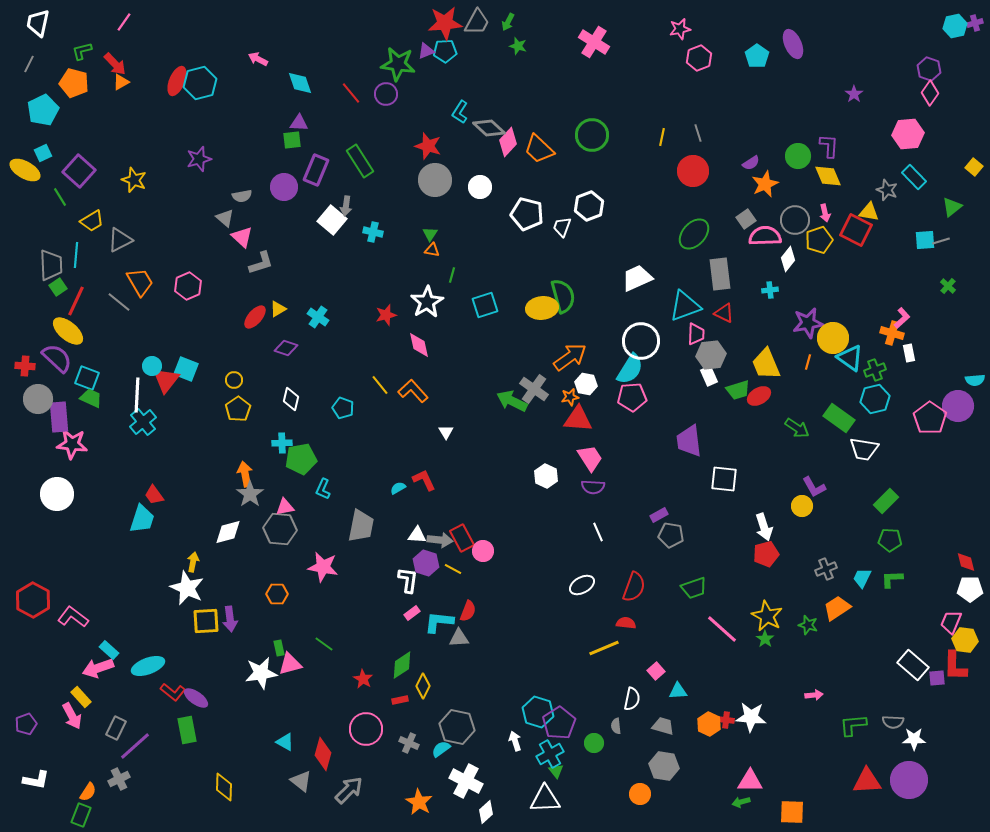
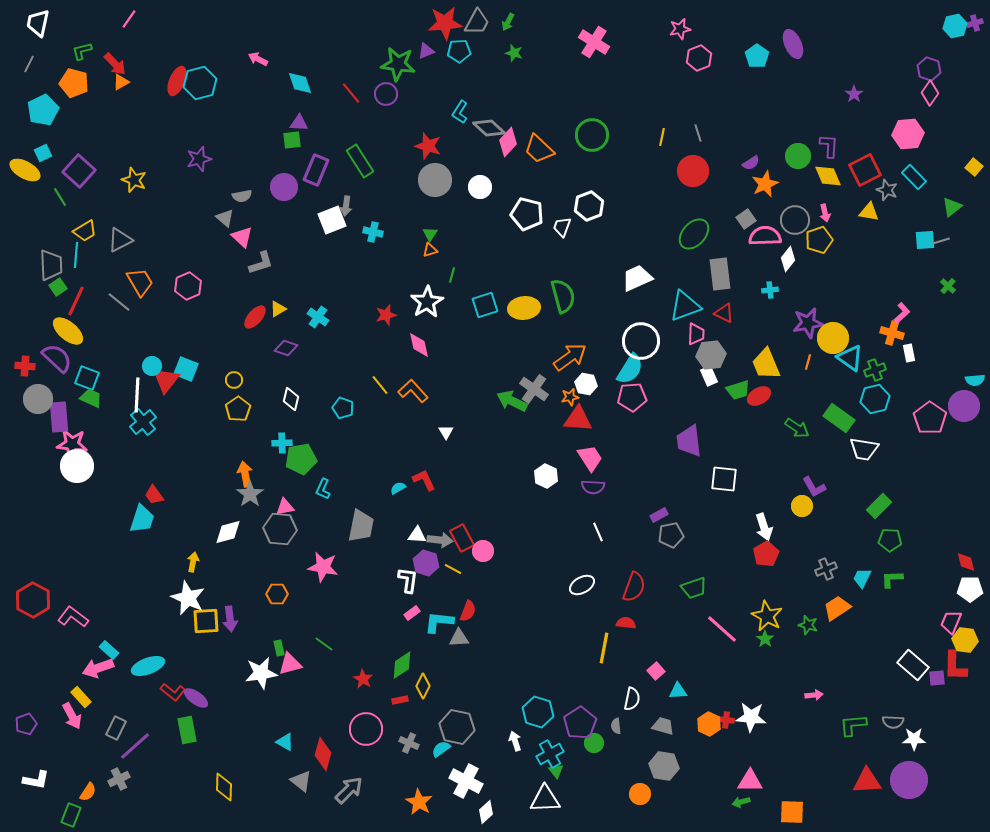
pink line at (124, 22): moved 5 px right, 3 px up
green star at (518, 46): moved 4 px left, 7 px down
cyan pentagon at (445, 51): moved 14 px right
white square at (332, 220): rotated 28 degrees clockwise
yellow trapezoid at (92, 221): moved 7 px left, 10 px down
red square at (856, 230): moved 9 px right, 60 px up; rotated 36 degrees clockwise
orange triangle at (432, 250): moved 2 px left; rotated 28 degrees counterclockwise
yellow ellipse at (542, 308): moved 18 px left
pink L-shape at (902, 318): moved 5 px up
purple circle at (958, 406): moved 6 px right
white circle at (57, 494): moved 20 px right, 28 px up
green rectangle at (886, 501): moved 7 px left, 5 px down
gray pentagon at (671, 535): rotated 20 degrees counterclockwise
red pentagon at (766, 554): rotated 15 degrees counterclockwise
white star at (187, 588): moved 1 px right, 10 px down
yellow line at (604, 648): rotated 56 degrees counterclockwise
purple pentagon at (559, 723): moved 21 px right
green rectangle at (81, 815): moved 10 px left
